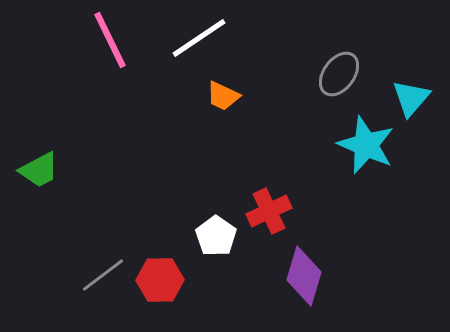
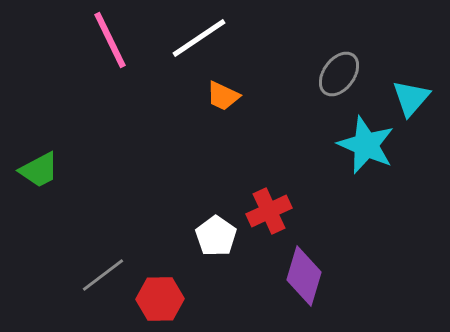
red hexagon: moved 19 px down
